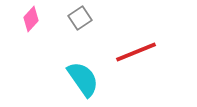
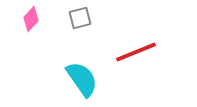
gray square: rotated 20 degrees clockwise
cyan semicircle: moved 1 px left
